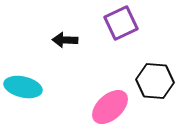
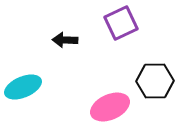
black hexagon: rotated 6 degrees counterclockwise
cyan ellipse: rotated 36 degrees counterclockwise
pink ellipse: rotated 18 degrees clockwise
